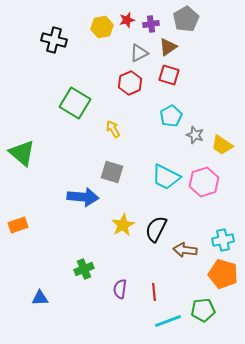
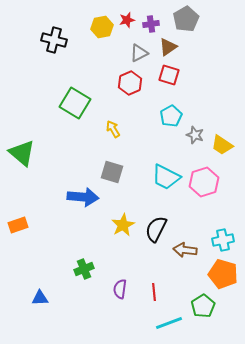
green pentagon: moved 4 px up; rotated 25 degrees counterclockwise
cyan line: moved 1 px right, 2 px down
